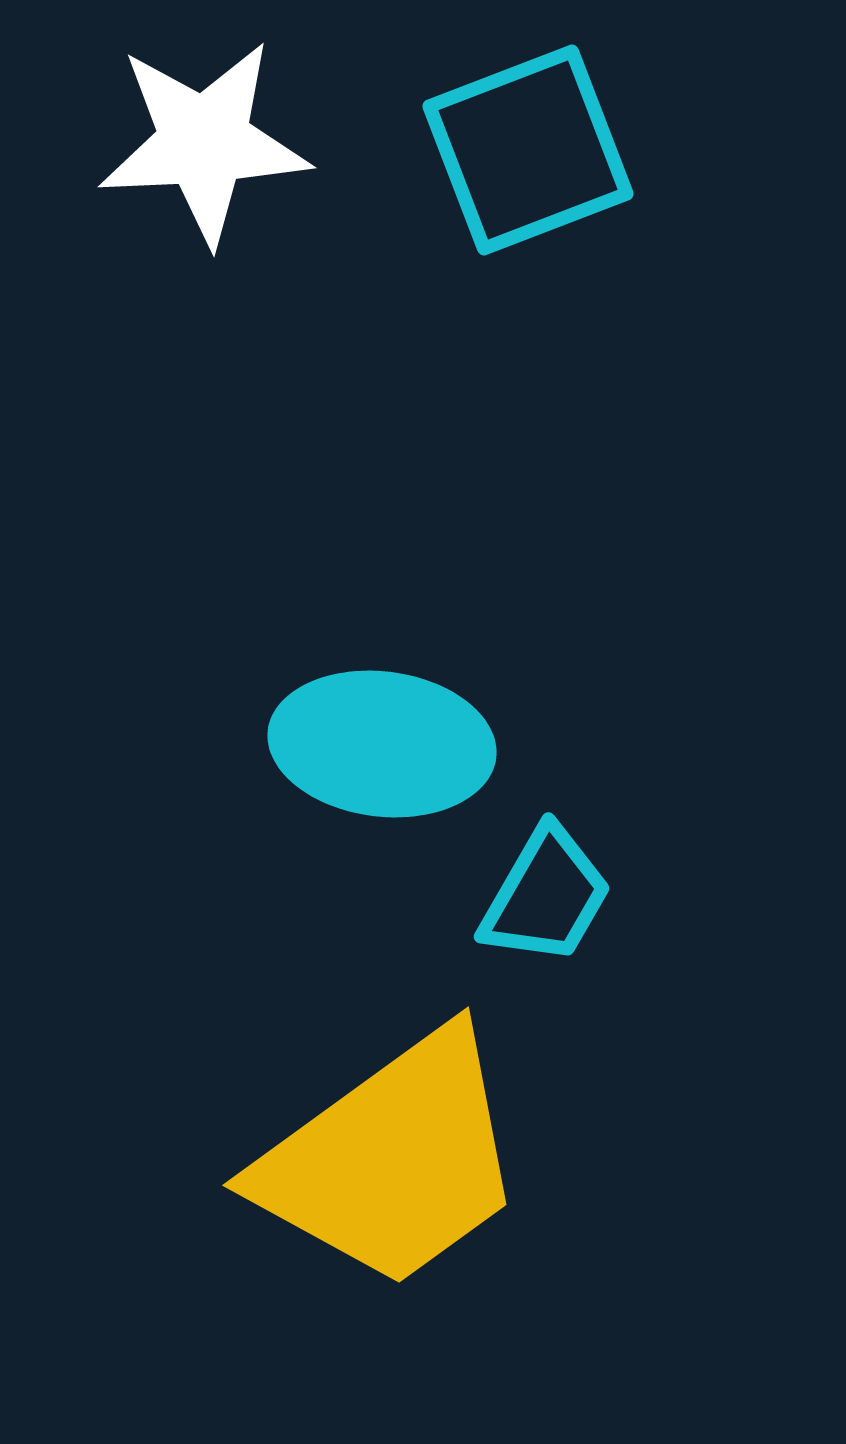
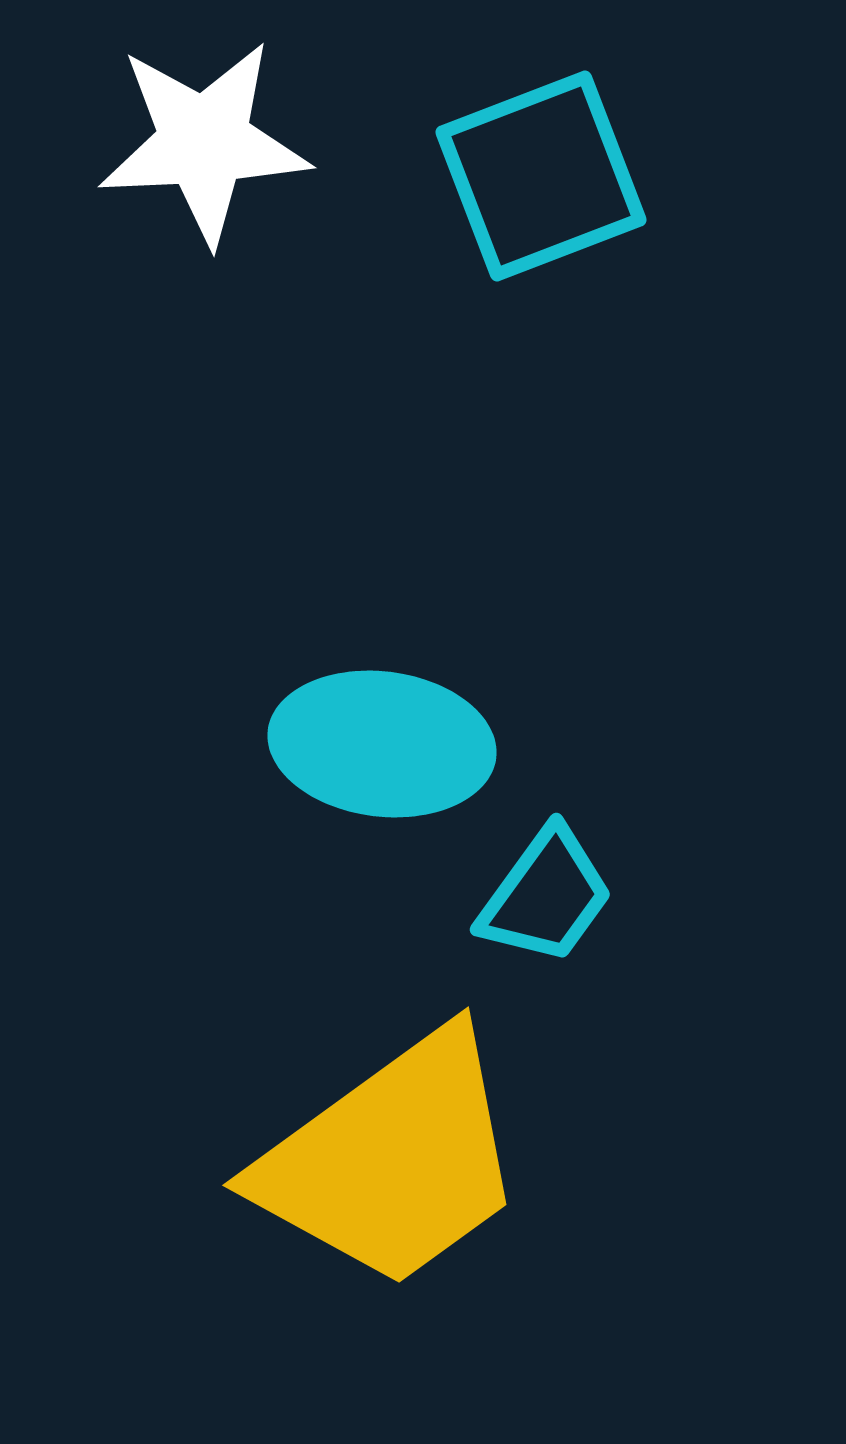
cyan square: moved 13 px right, 26 px down
cyan trapezoid: rotated 6 degrees clockwise
